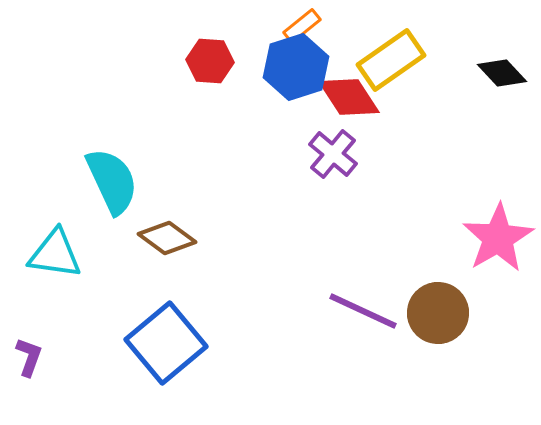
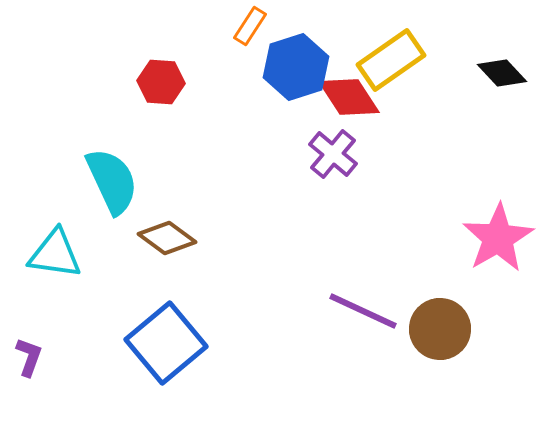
orange rectangle: moved 52 px left; rotated 18 degrees counterclockwise
red hexagon: moved 49 px left, 21 px down
brown circle: moved 2 px right, 16 px down
